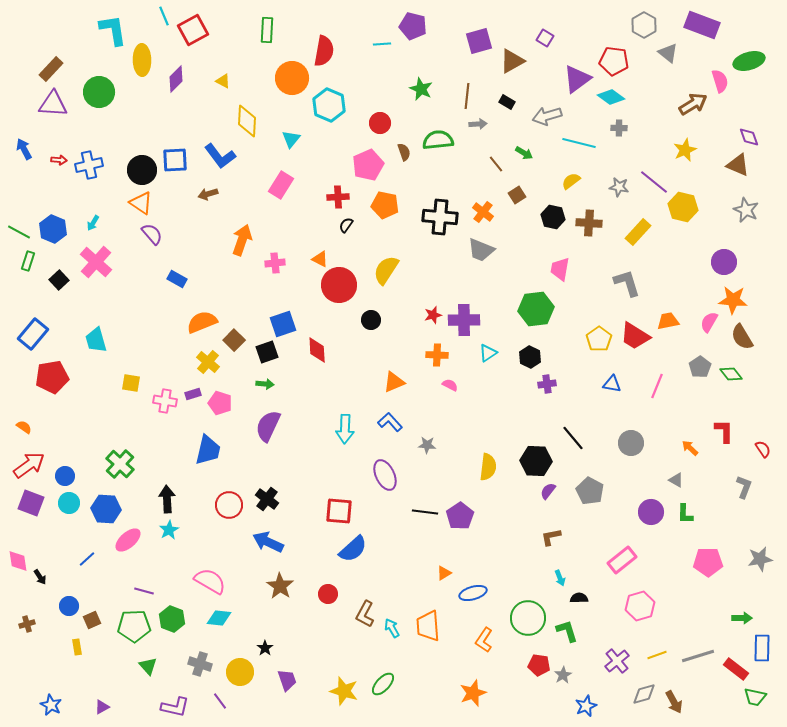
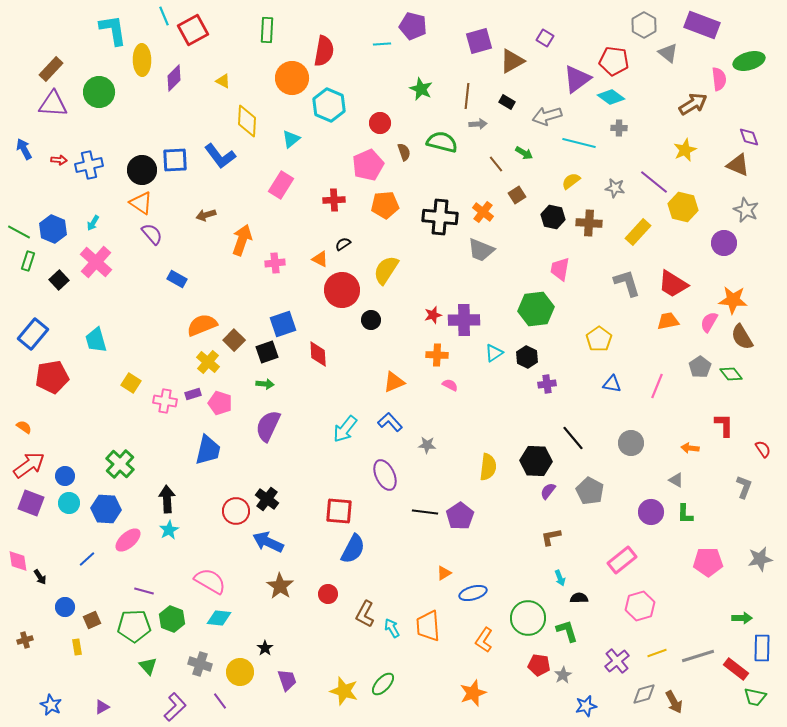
purple diamond at (176, 79): moved 2 px left, 1 px up
pink semicircle at (720, 81): moved 1 px left, 2 px up; rotated 10 degrees clockwise
cyan triangle at (291, 139): rotated 12 degrees clockwise
green semicircle at (438, 140): moved 4 px right, 2 px down; rotated 20 degrees clockwise
gray star at (619, 187): moved 4 px left, 1 px down
brown arrow at (208, 194): moved 2 px left, 21 px down
red cross at (338, 197): moved 4 px left, 3 px down
orange pentagon at (385, 205): rotated 16 degrees counterclockwise
black semicircle at (346, 225): moved 3 px left, 19 px down; rotated 21 degrees clockwise
purple circle at (724, 262): moved 19 px up
red circle at (339, 285): moved 3 px right, 5 px down
orange semicircle at (202, 322): moved 3 px down
red trapezoid at (635, 336): moved 38 px right, 52 px up
red diamond at (317, 350): moved 1 px right, 4 px down
cyan triangle at (488, 353): moved 6 px right
black hexagon at (530, 357): moved 3 px left
yellow square at (131, 383): rotated 24 degrees clockwise
cyan arrow at (345, 429): rotated 36 degrees clockwise
red L-shape at (724, 431): moved 6 px up
orange arrow at (690, 448): rotated 36 degrees counterclockwise
red circle at (229, 505): moved 7 px right, 6 px down
blue semicircle at (353, 549): rotated 20 degrees counterclockwise
blue circle at (69, 606): moved 4 px left, 1 px down
brown cross at (27, 624): moved 2 px left, 16 px down
yellow line at (657, 655): moved 2 px up
blue star at (586, 706): rotated 10 degrees clockwise
purple L-shape at (175, 707): rotated 56 degrees counterclockwise
